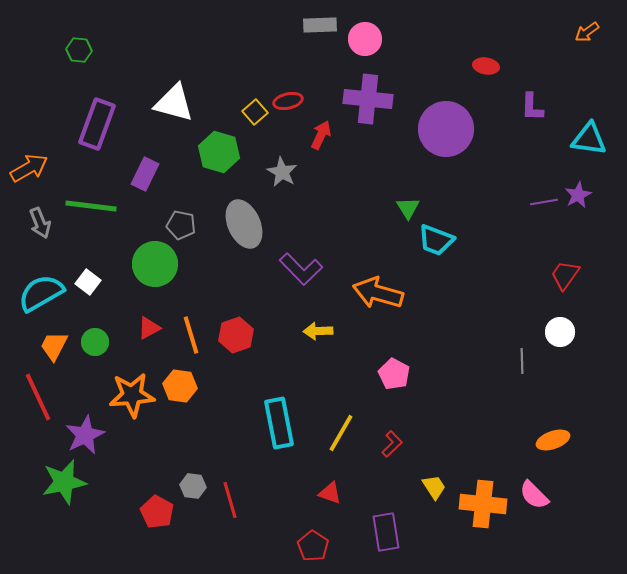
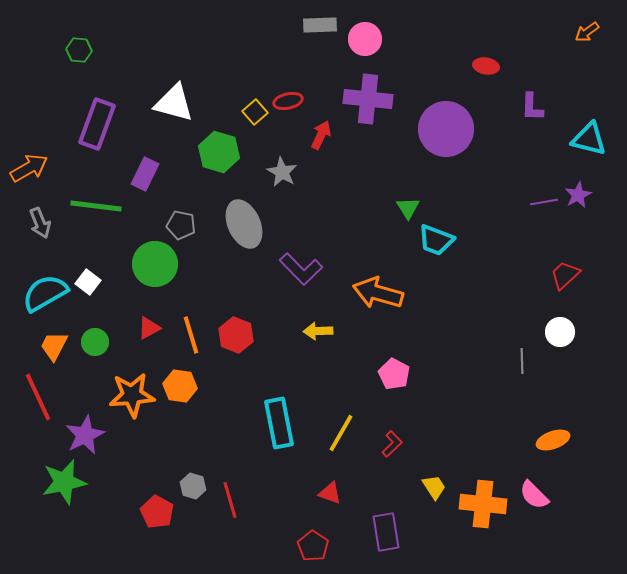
cyan triangle at (589, 139): rotated 6 degrees clockwise
green line at (91, 206): moved 5 px right
red trapezoid at (565, 275): rotated 12 degrees clockwise
cyan semicircle at (41, 293): moved 4 px right
red hexagon at (236, 335): rotated 20 degrees counterclockwise
gray hexagon at (193, 486): rotated 10 degrees clockwise
